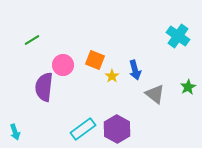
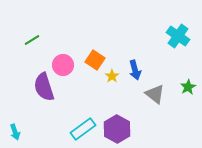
orange square: rotated 12 degrees clockwise
purple semicircle: rotated 24 degrees counterclockwise
